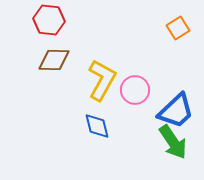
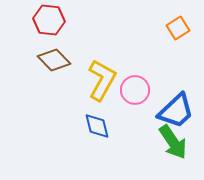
brown diamond: rotated 44 degrees clockwise
